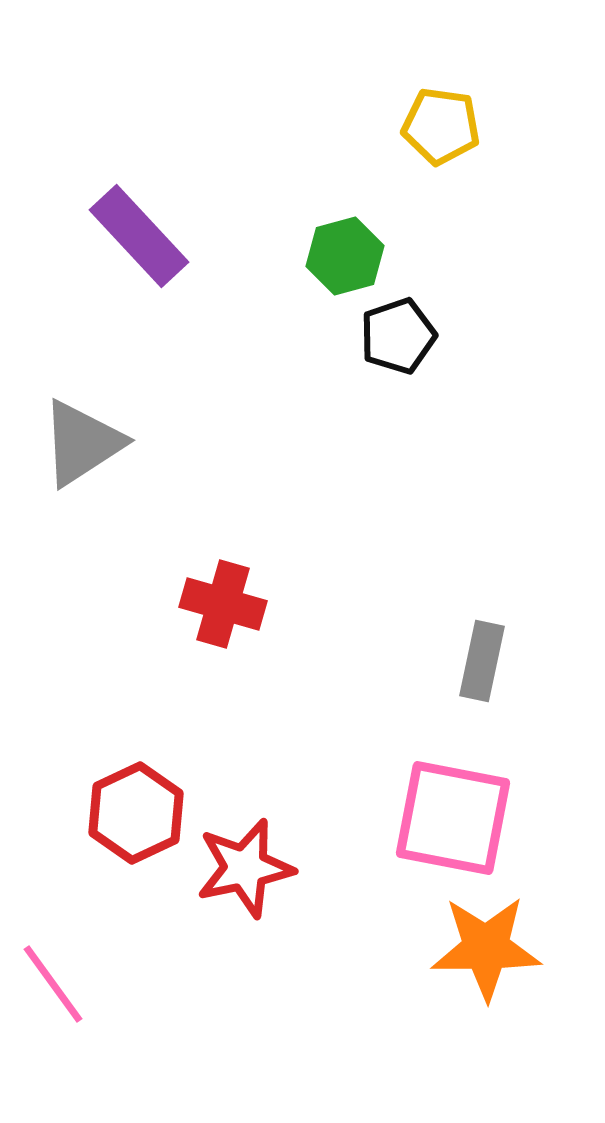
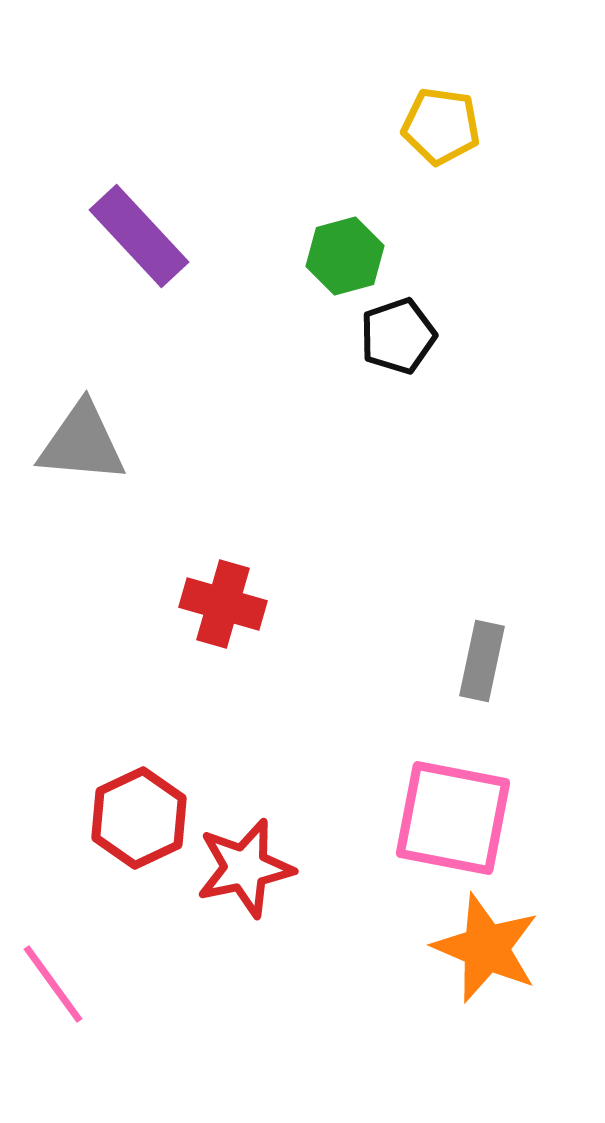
gray triangle: rotated 38 degrees clockwise
red hexagon: moved 3 px right, 5 px down
orange star: rotated 23 degrees clockwise
